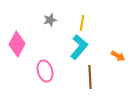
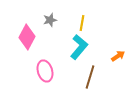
pink diamond: moved 10 px right, 7 px up
orange arrow: rotated 64 degrees counterclockwise
brown line: rotated 20 degrees clockwise
